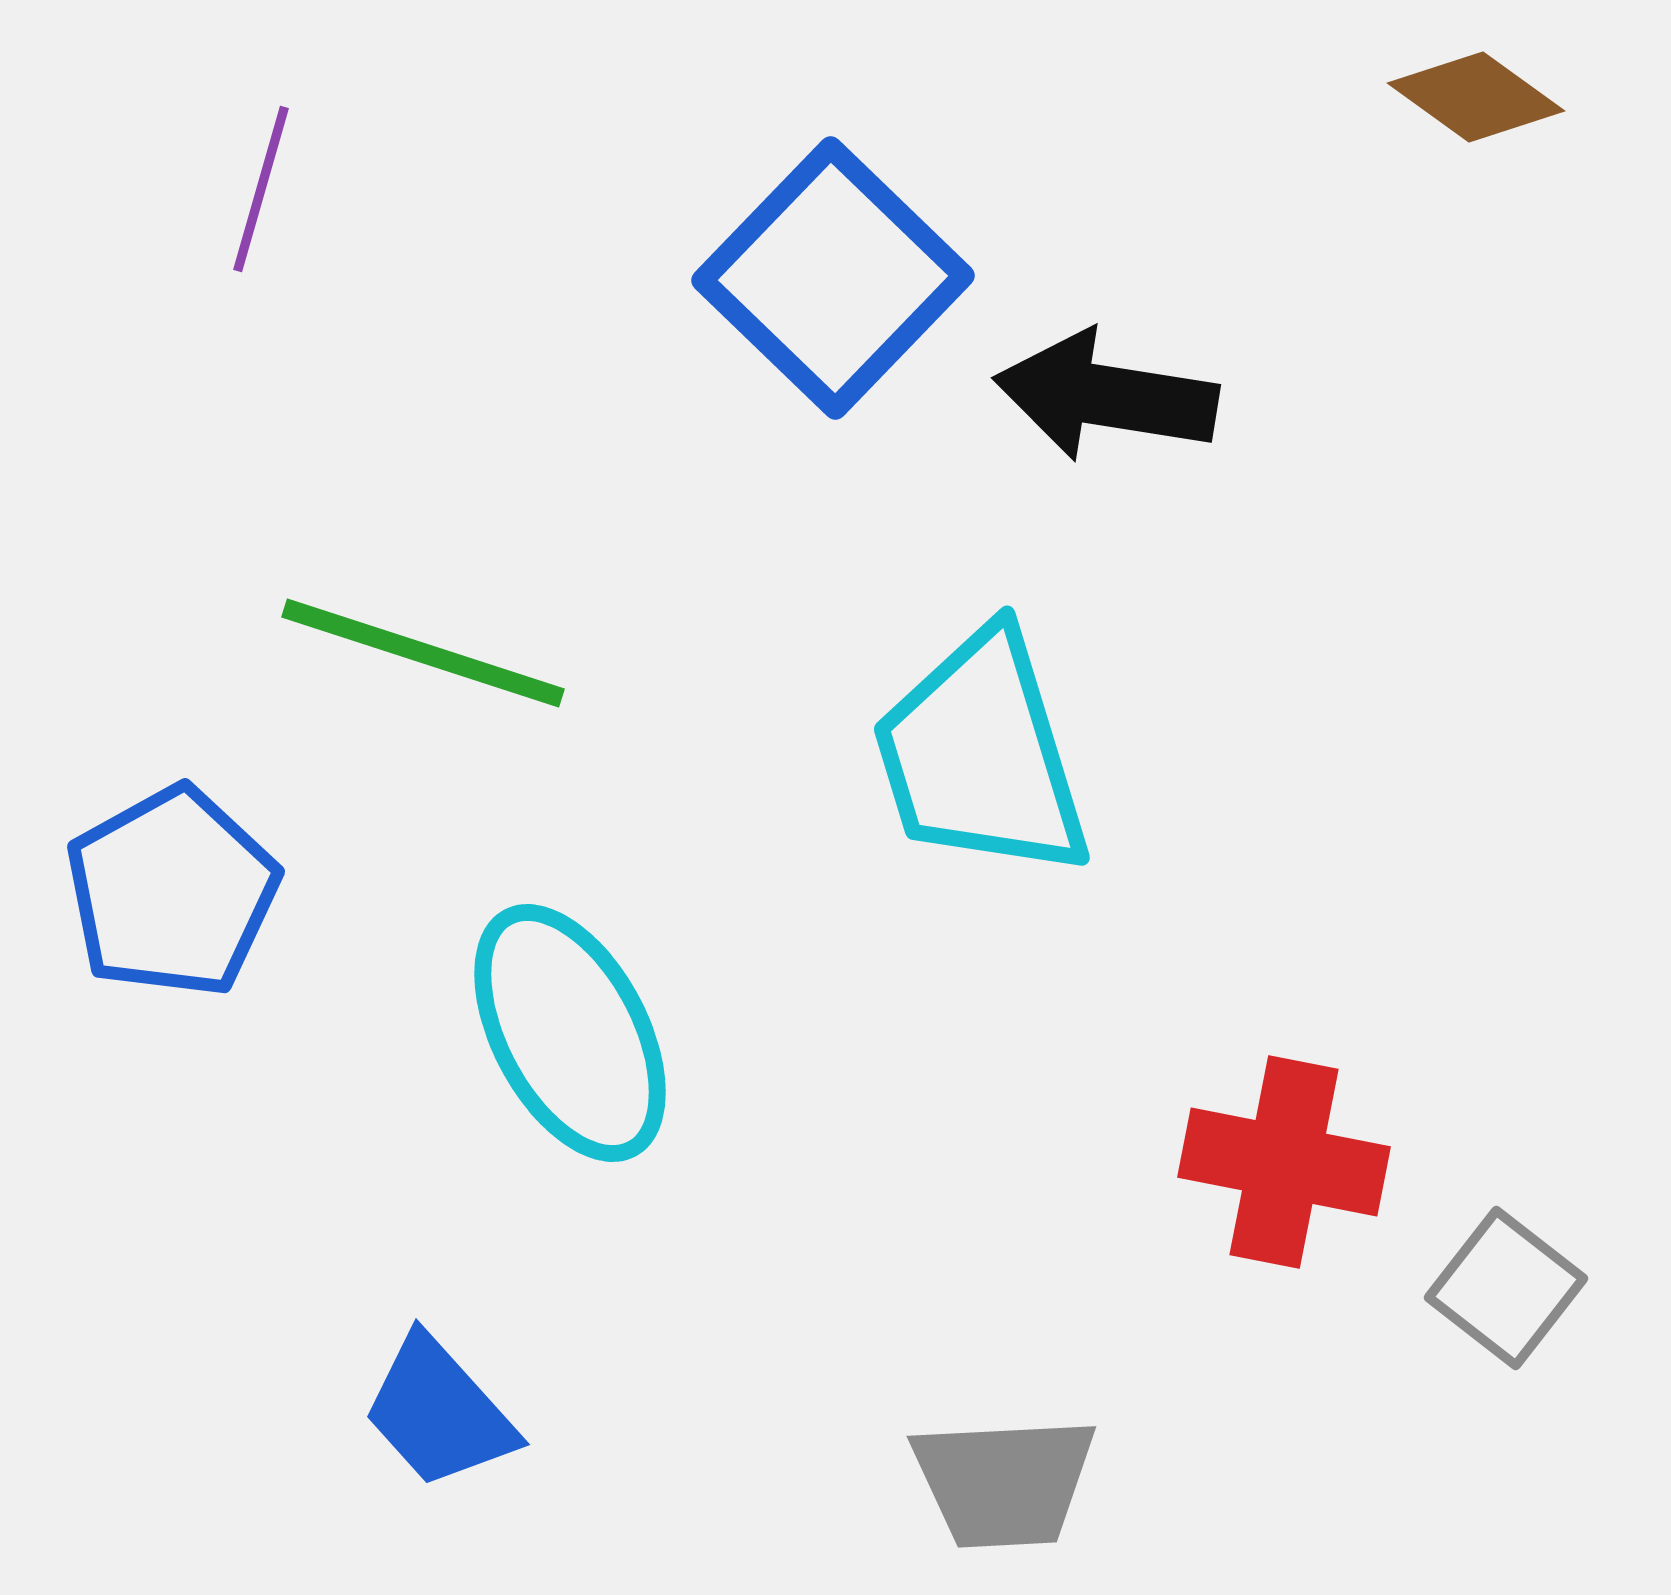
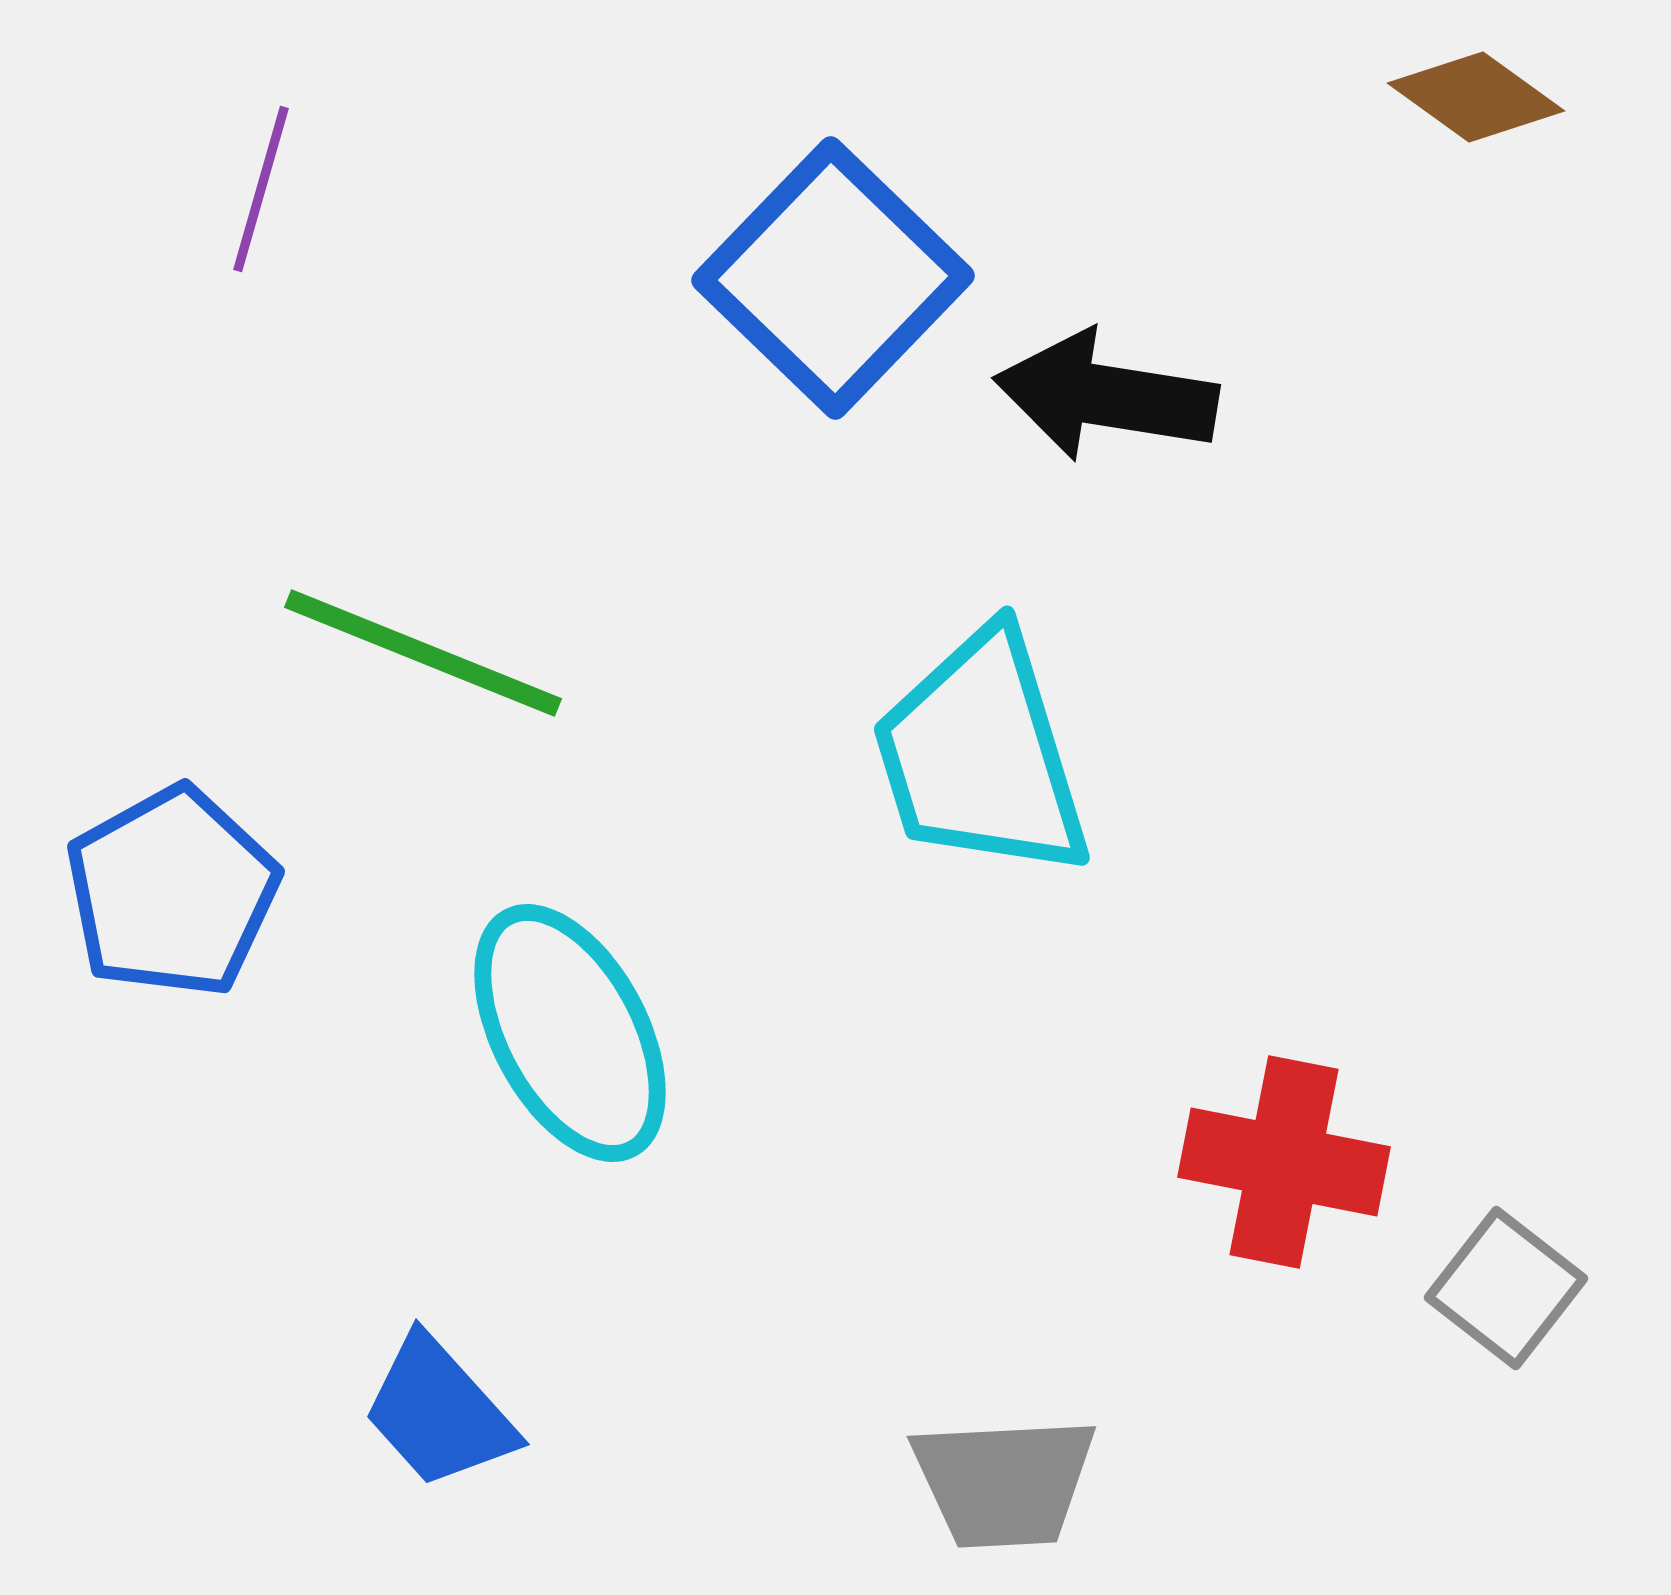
green line: rotated 4 degrees clockwise
